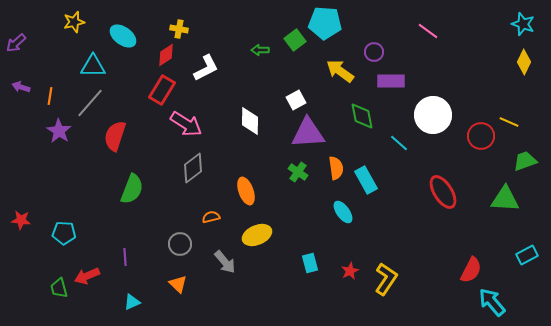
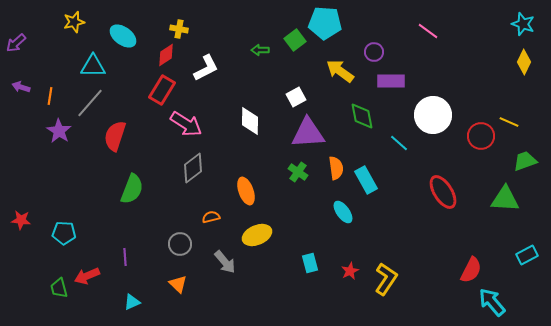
white square at (296, 100): moved 3 px up
